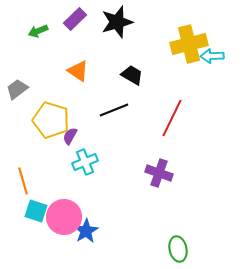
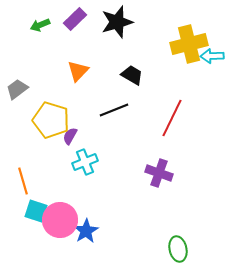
green arrow: moved 2 px right, 6 px up
orange triangle: rotated 40 degrees clockwise
pink circle: moved 4 px left, 3 px down
